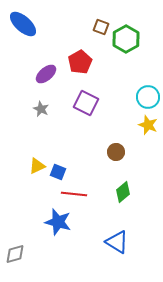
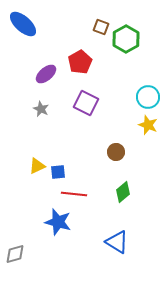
blue square: rotated 28 degrees counterclockwise
